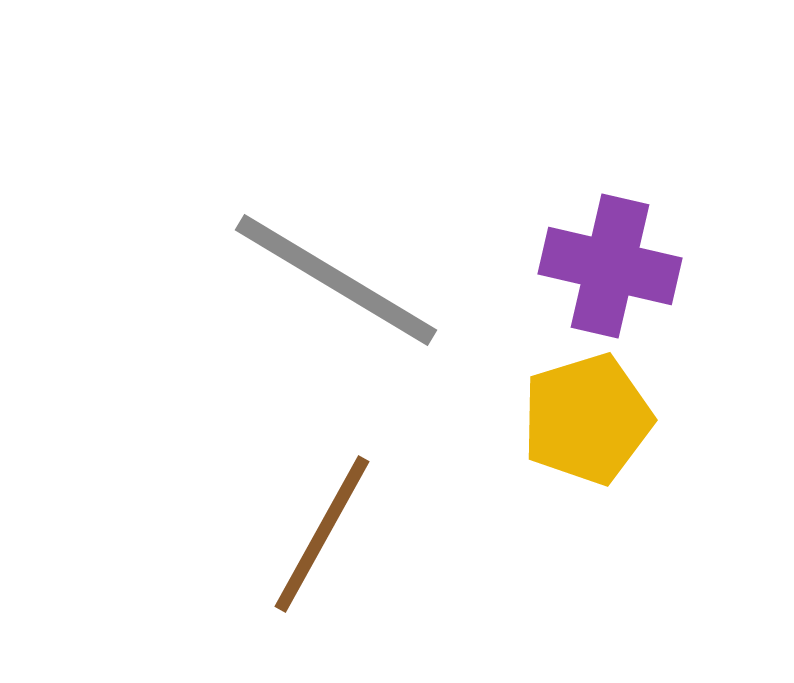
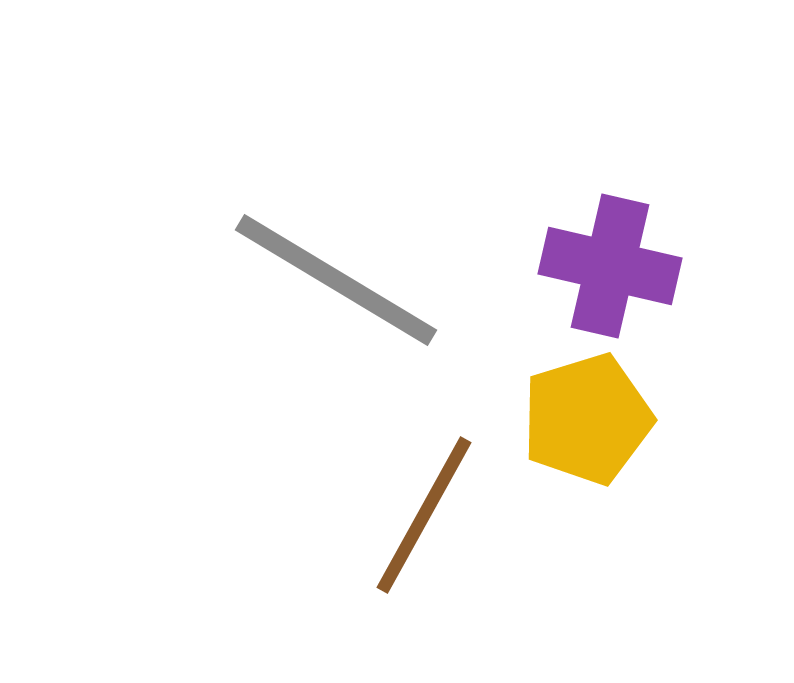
brown line: moved 102 px right, 19 px up
